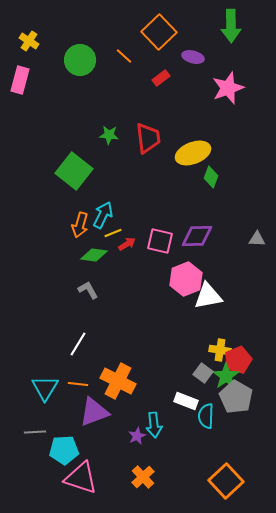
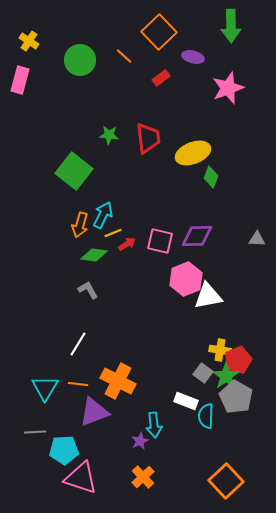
purple star at (137, 436): moved 3 px right, 5 px down
